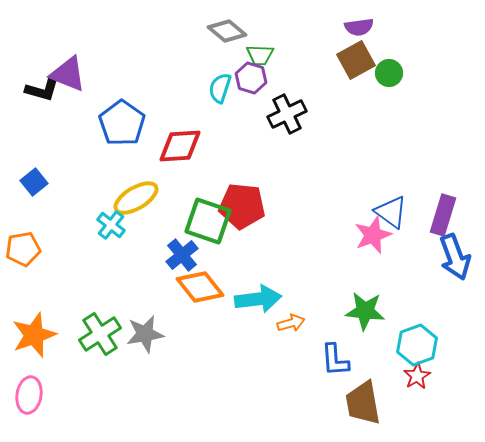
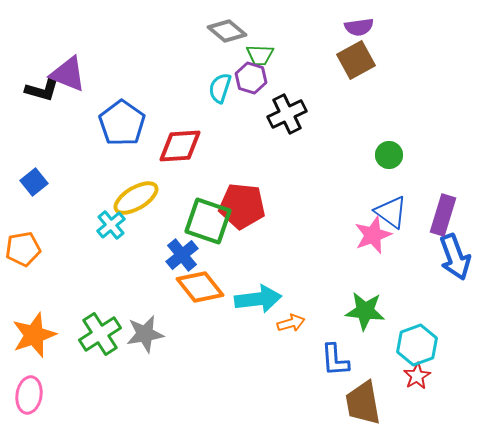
green circle: moved 82 px down
cyan cross: rotated 12 degrees clockwise
